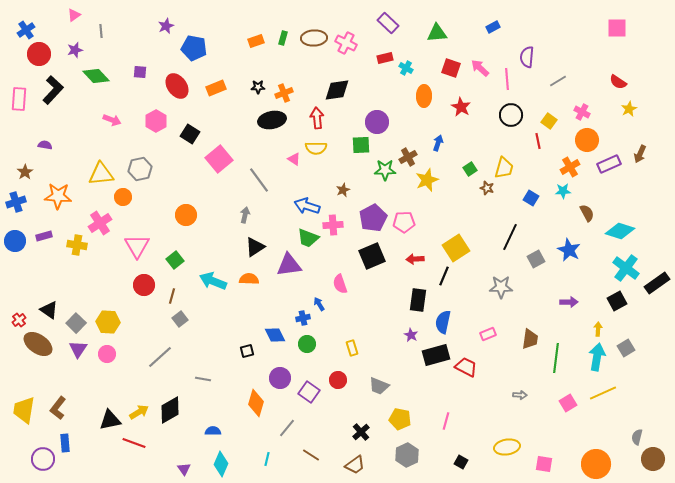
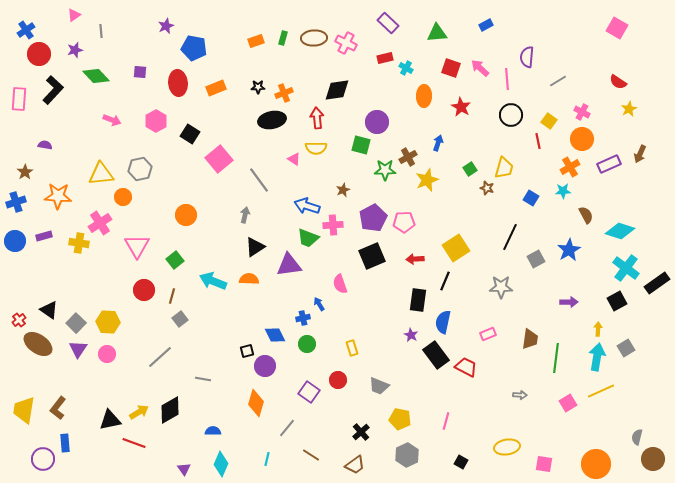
blue rectangle at (493, 27): moved 7 px left, 2 px up
pink square at (617, 28): rotated 30 degrees clockwise
red ellipse at (177, 86): moved 1 px right, 3 px up; rotated 30 degrees clockwise
orange circle at (587, 140): moved 5 px left, 1 px up
green square at (361, 145): rotated 18 degrees clockwise
brown semicircle at (587, 213): moved 1 px left, 2 px down
yellow cross at (77, 245): moved 2 px right, 2 px up
blue star at (569, 250): rotated 15 degrees clockwise
black line at (444, 276): moved 1 px right, 5 px down
red circle at (144, 285): moved 5 px down
black rectangle at (436, 355): rotated 68 degrees clockwise
purple circle at (280, 378): moved 15 px left, 12 px up
yellow line at (603, 393): moved 2 px left, 2 px up
